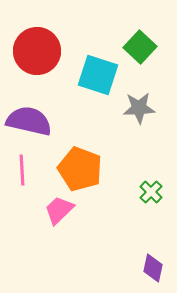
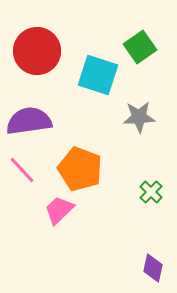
green square: rotated 12 degrees clockwise
gray star: moved 9 px down
purple semicircle: rotated 21 degrees counterclockwise
pink line: rotated 40 degrees counterclockwise
